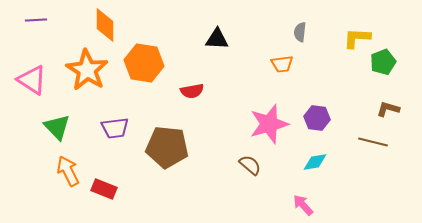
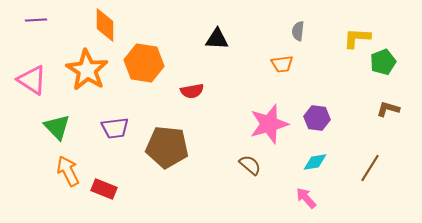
gray semicircle: moved 2 px left, 1 px up
brown line: moved 3 px left, 26 px down; rotated 72 degrees counterclockwise
pink arrow: moved 3 px right, 7 px up
